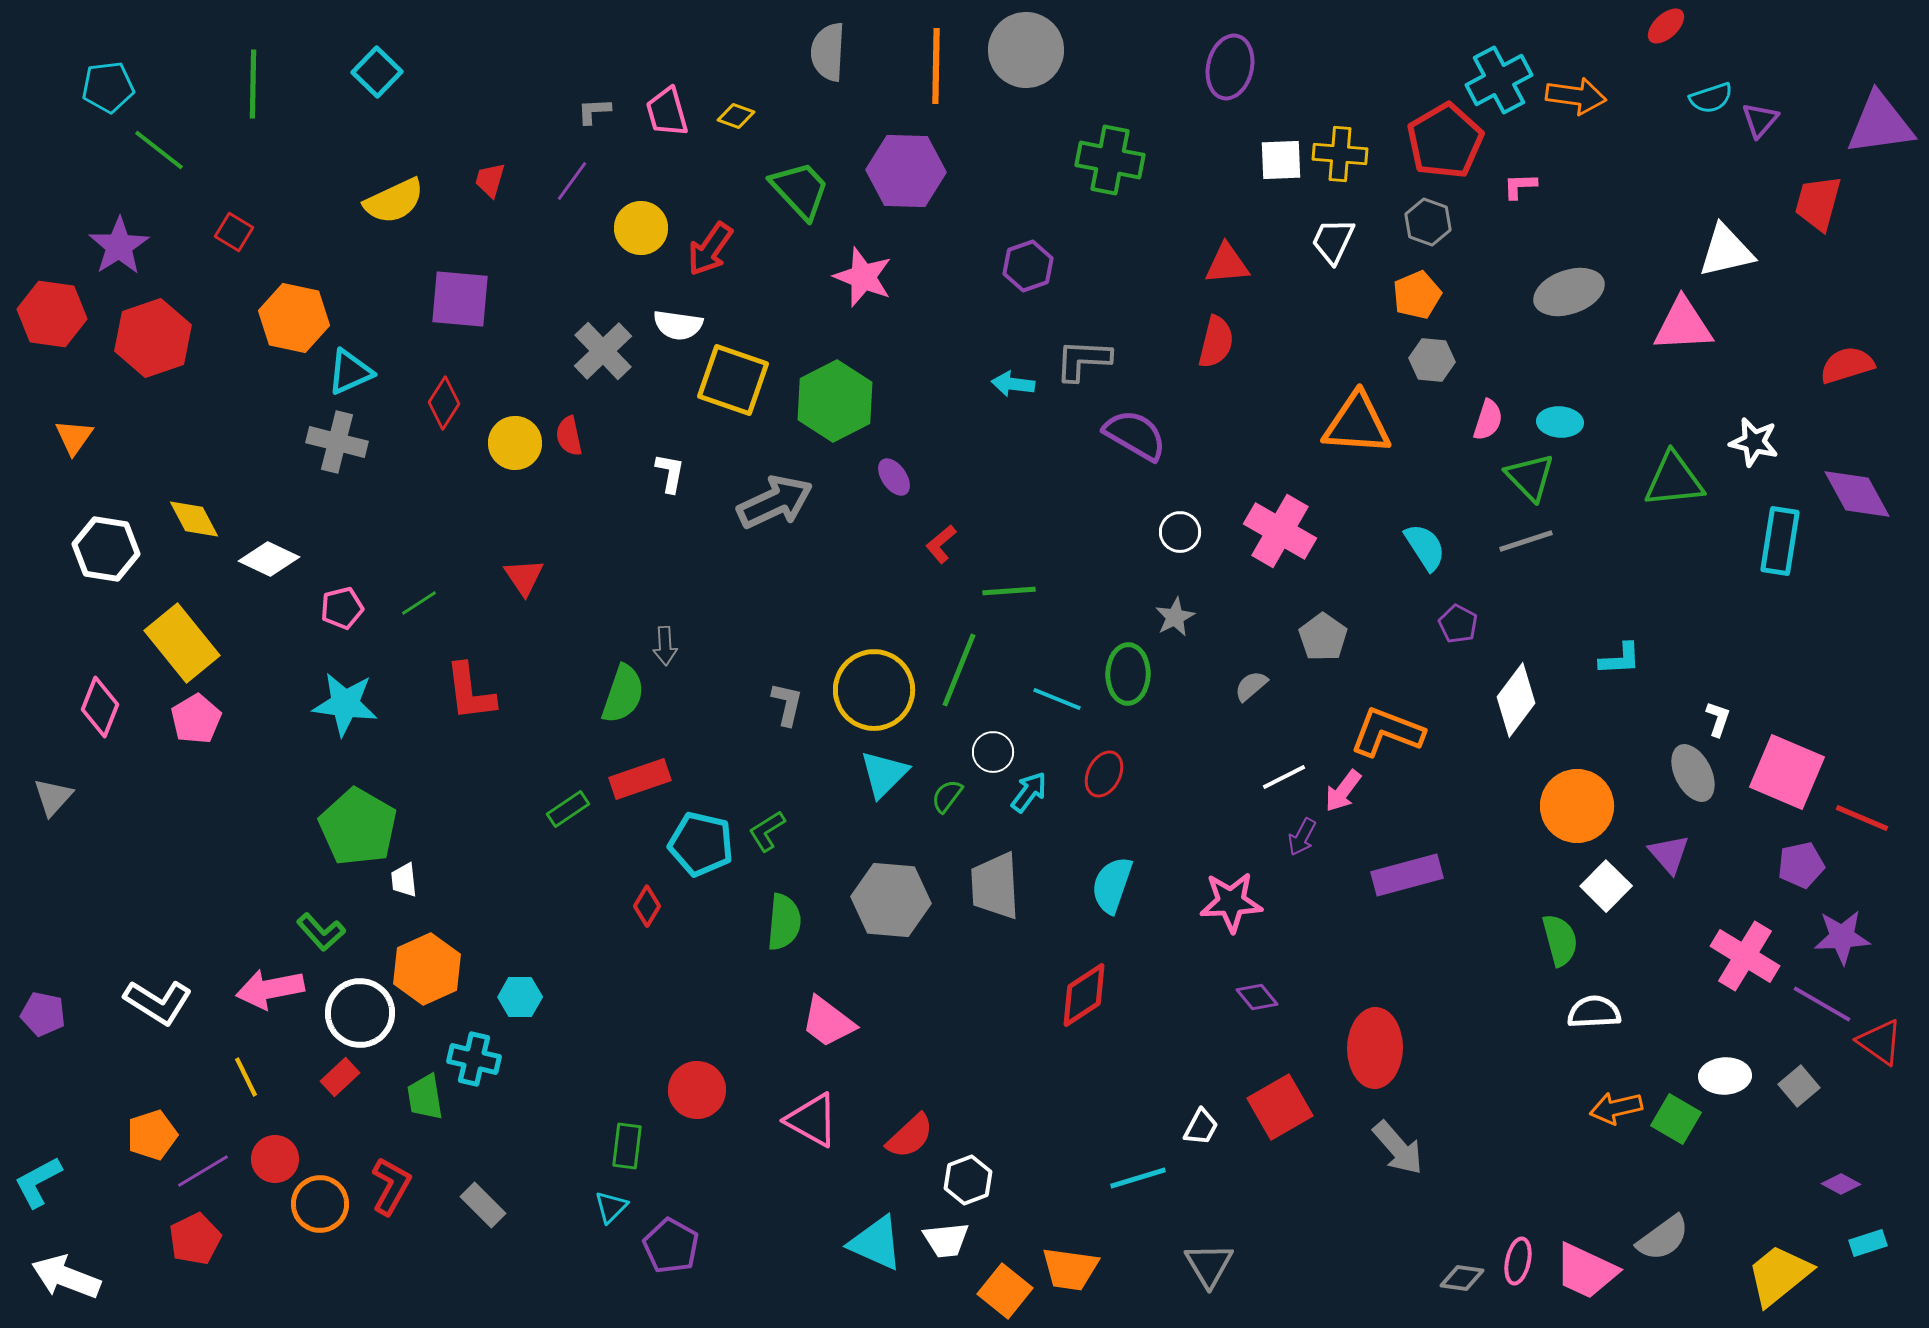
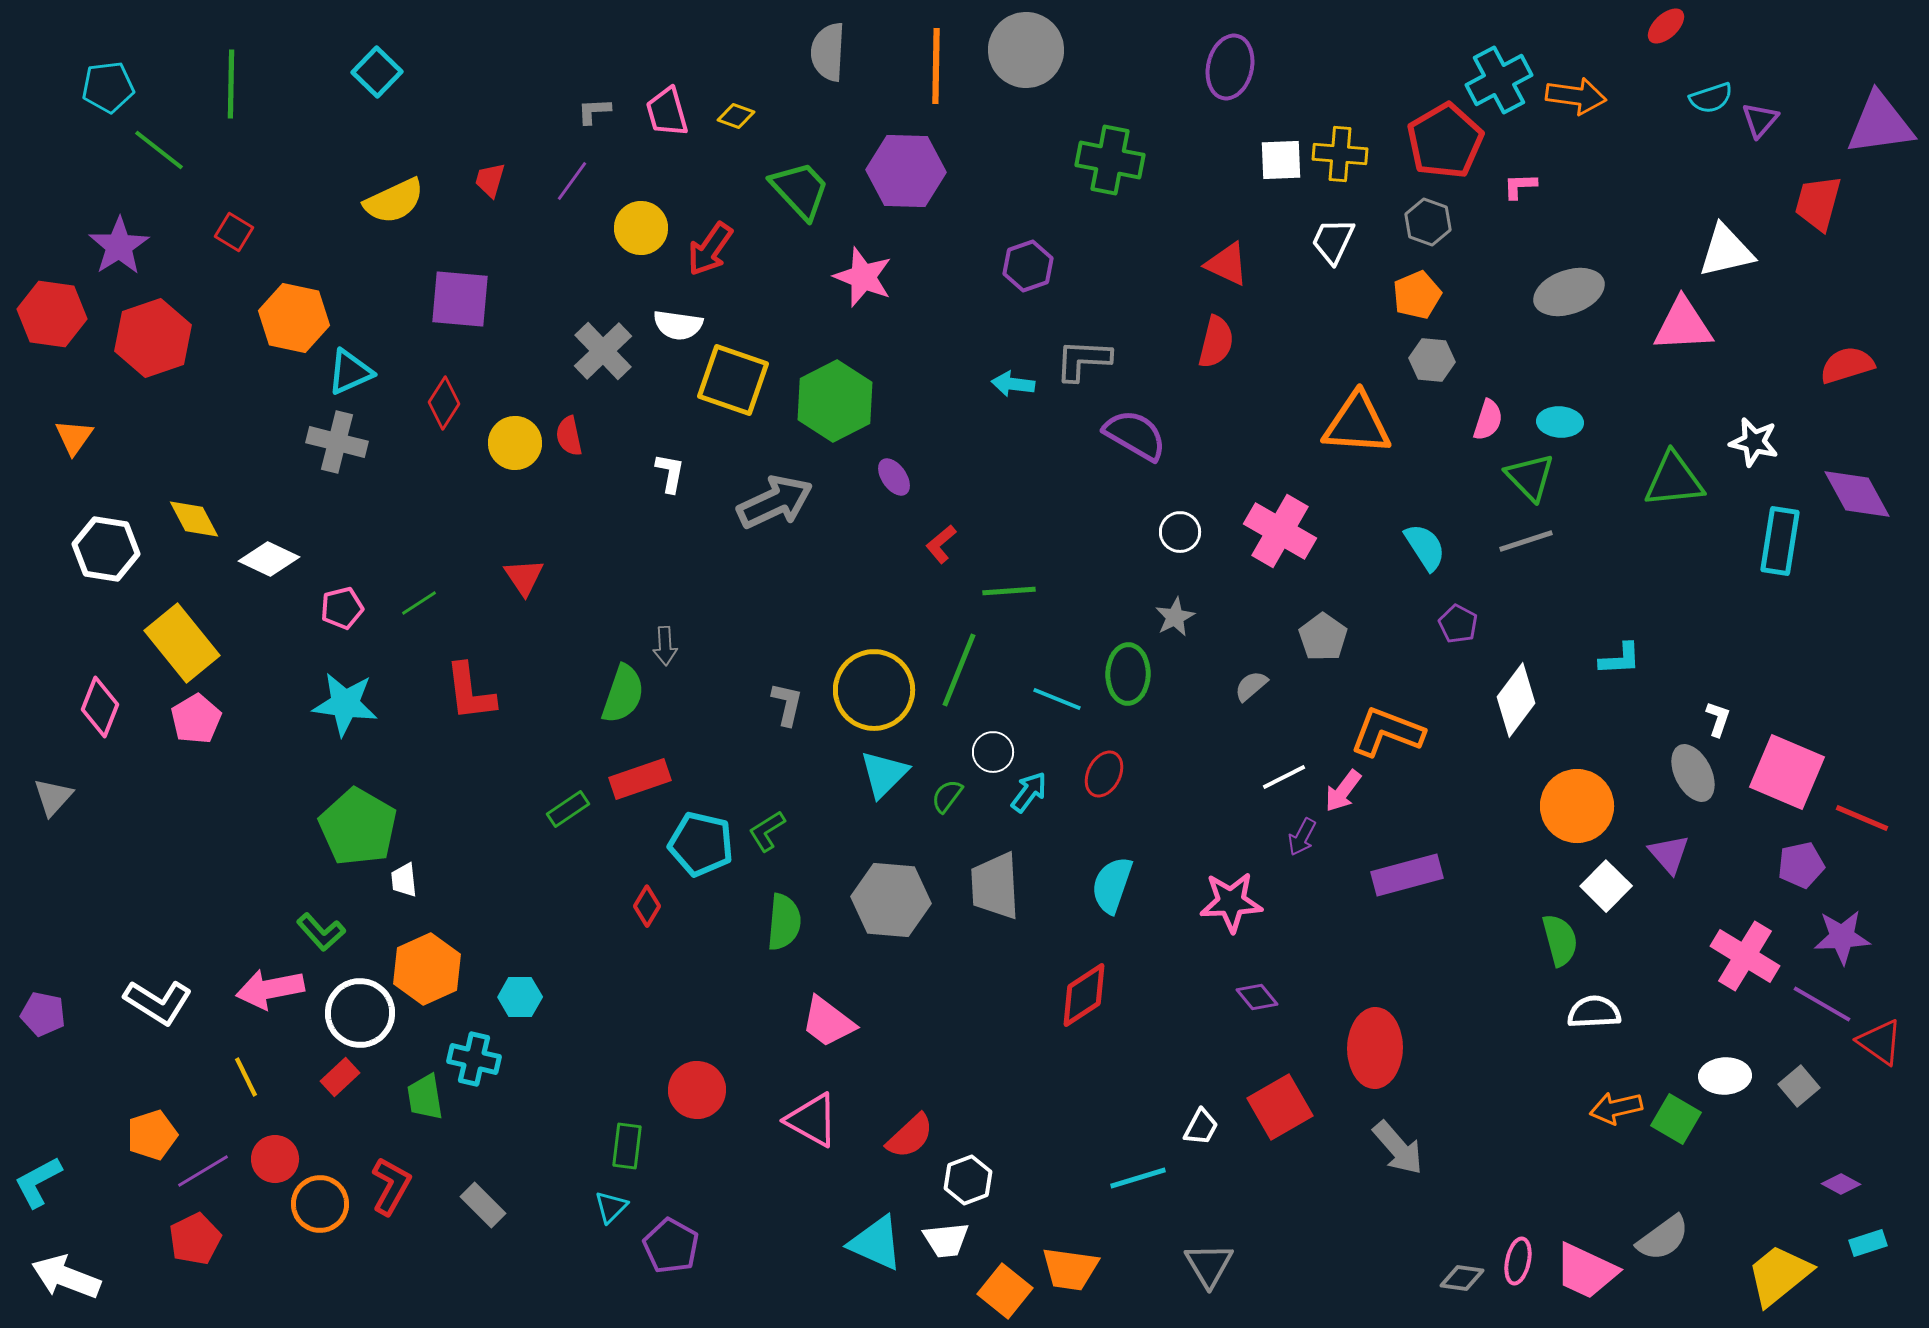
green line at (253, 84): moved 22 px left
red triangle at (1227, 264): rotated 30 degrees clockwise
